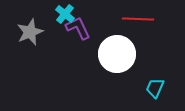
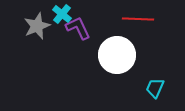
cyan cross: moved 3 px left
gray star: moved 7 px right, 6 px up
white circle: moved 1 px down
